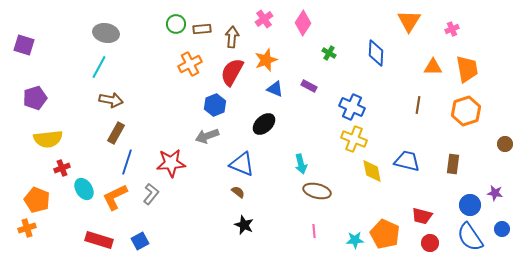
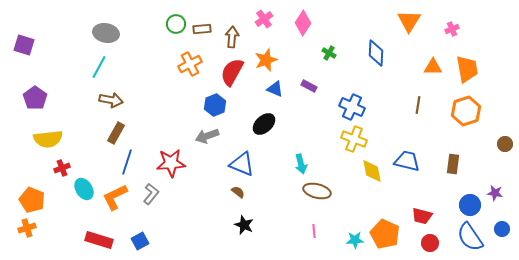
purple pentagon at (35, 98): rotated 20 degrees counterclockwise
orange pentagon at (37, 200): moved 5 px left
